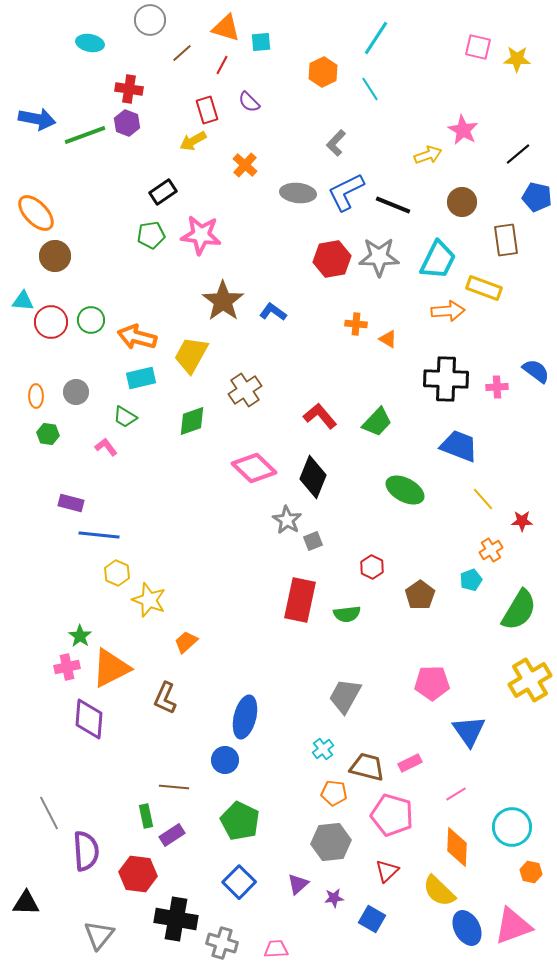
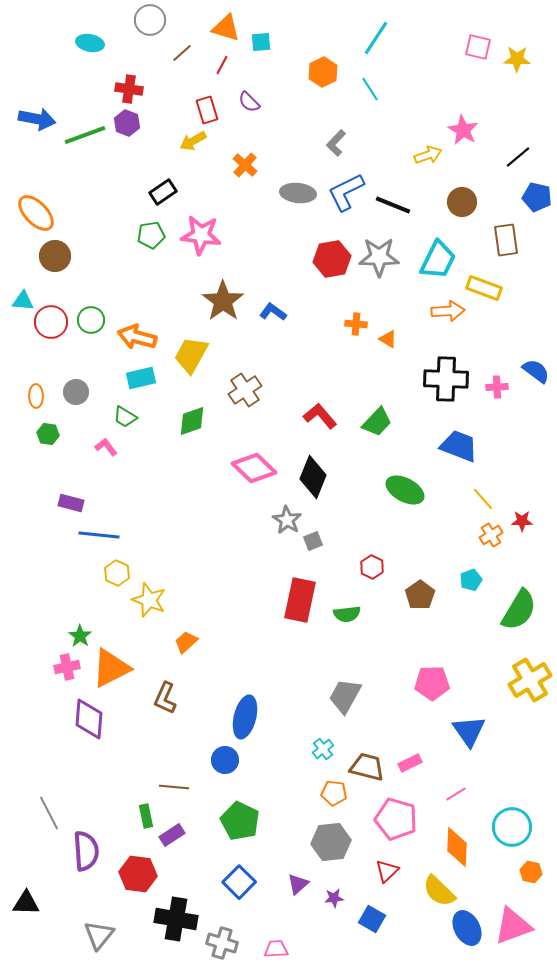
black line at (518, 154): moved 3 px down
orange cross at (491, 550): moved 15 px up
pink pentagon at (392, 815): moved 4 px right, 4 px down
